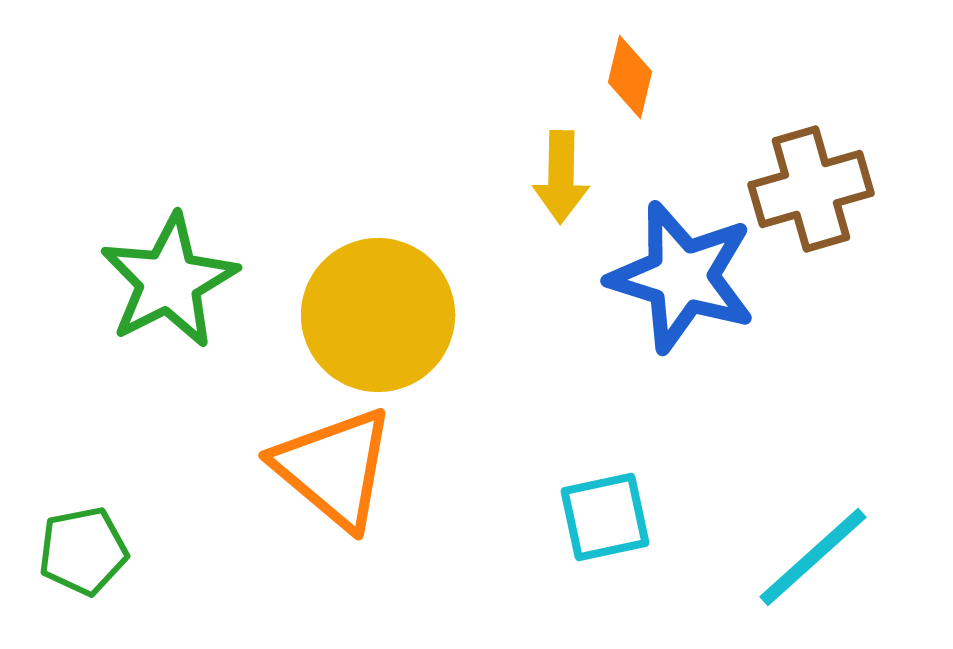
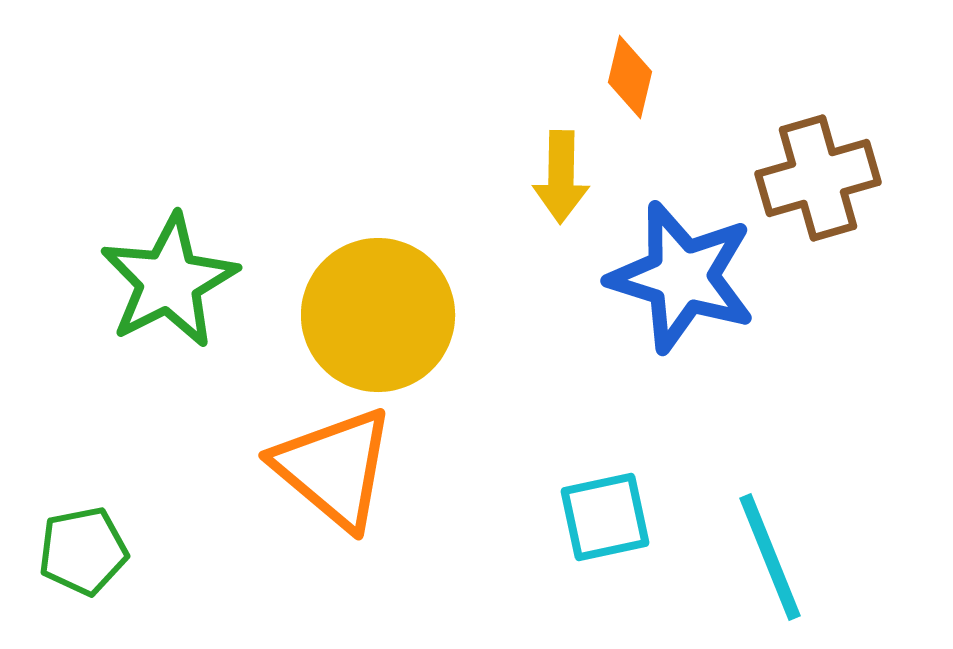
brown cross: moved 7 px right, 11 px up
cyan line: moved 43 px left; rotated 70 degrees counterclockwise
